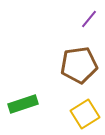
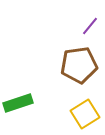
purple line: moved 1 px right, 7 px down
green rectangle: moved 5 px left, 1 px up
